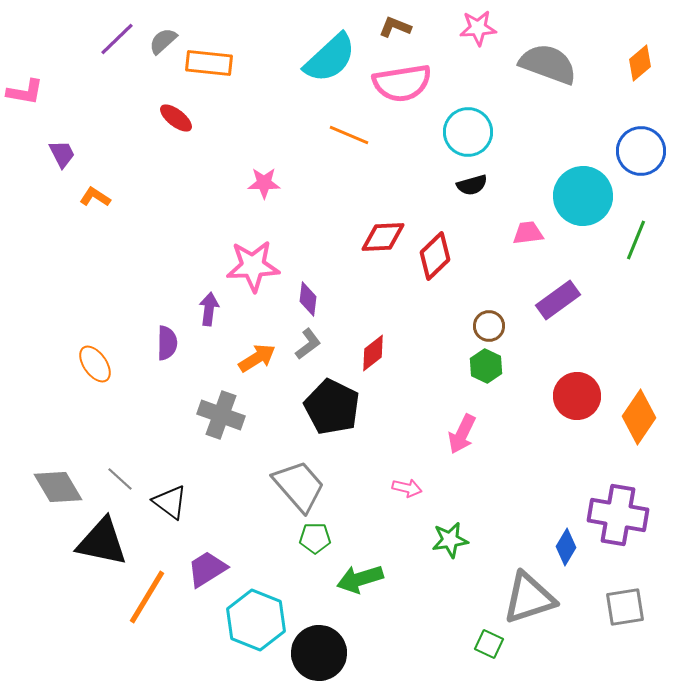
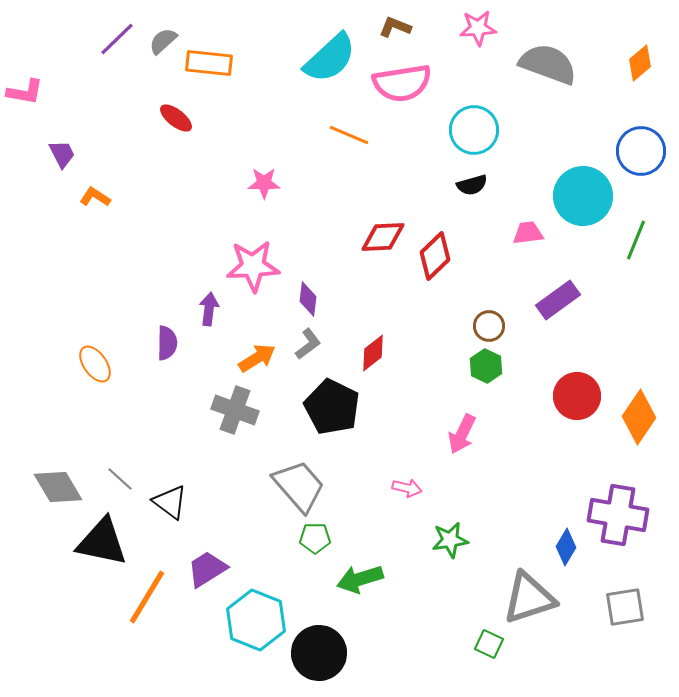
cyan circle at (468, 132): moved 6 px right, 2 px up
gray cross at (221, 415): moved 14 px right, 5 px up
